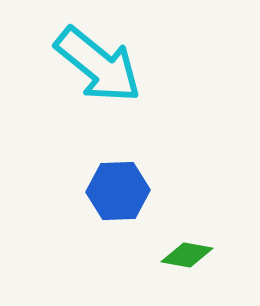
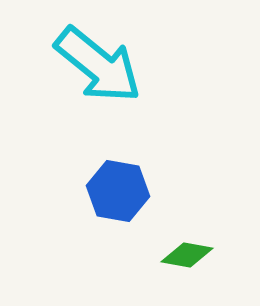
blue hexagon: rotated 12 degrees clockwise
